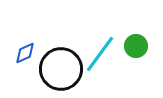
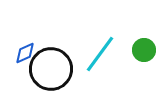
green circle: moved 8 px right, 4 px down
black circle: moved 10 px left
